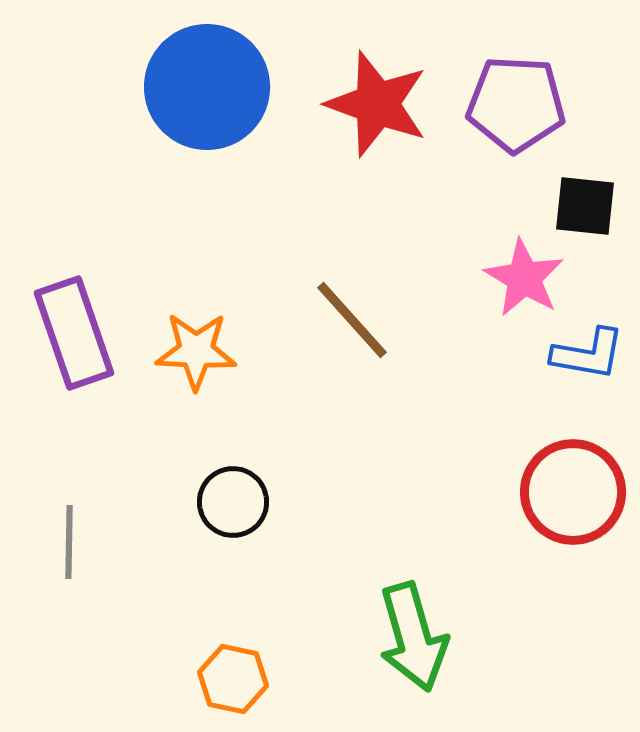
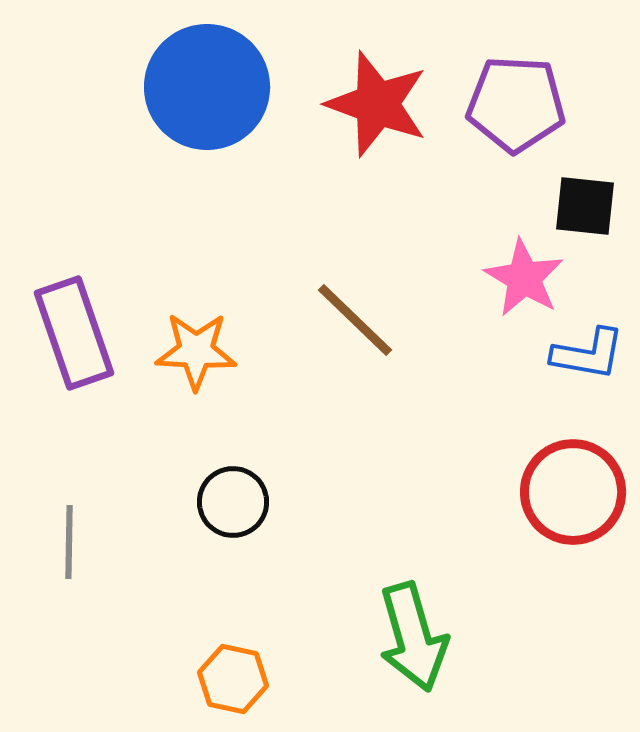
brown line: moved 3 px right; rotated 4 degrees counterclockwise
